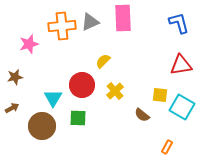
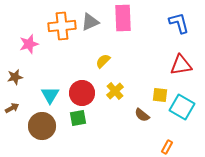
red circle: moved 8 px down
cyan triangle: moved 3 px left, 3 px up
green square: rotated 12 degrees counterclockwise
